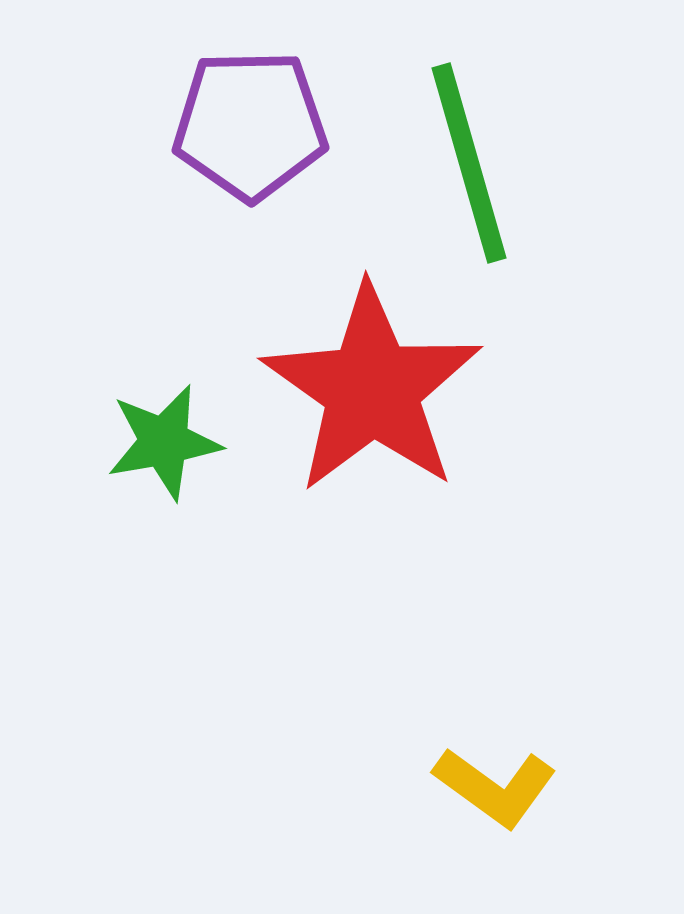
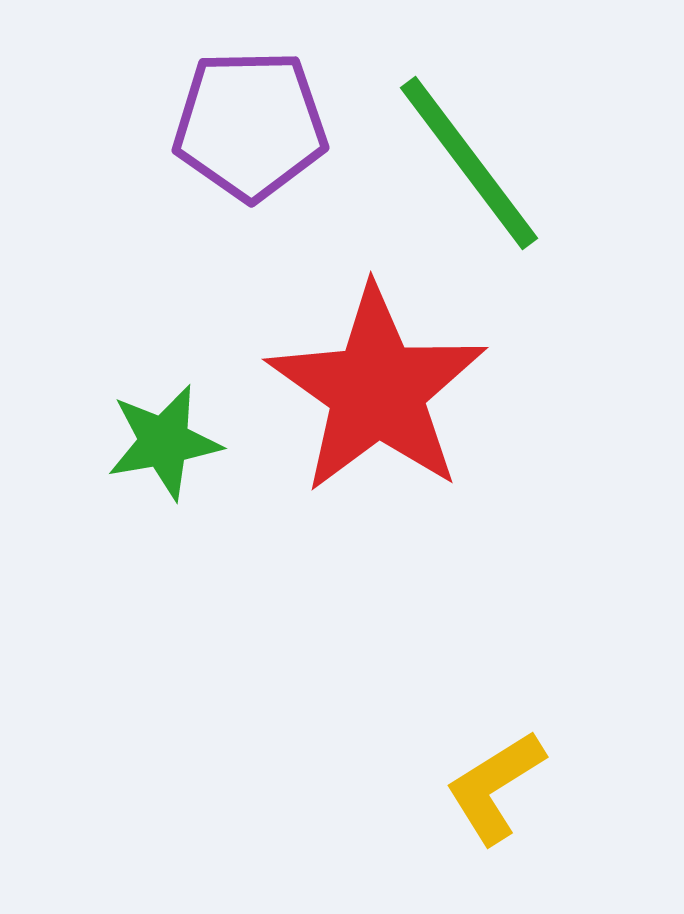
green line: rotated 21 degrees counterclockwise
red star: moved 5 px right, 1 px down
yellow L-shape: rotated 112 degrees clockwise
